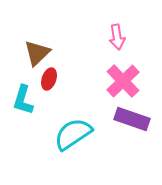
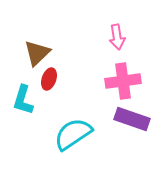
pink cross: rotated 36 degrees clockwise
